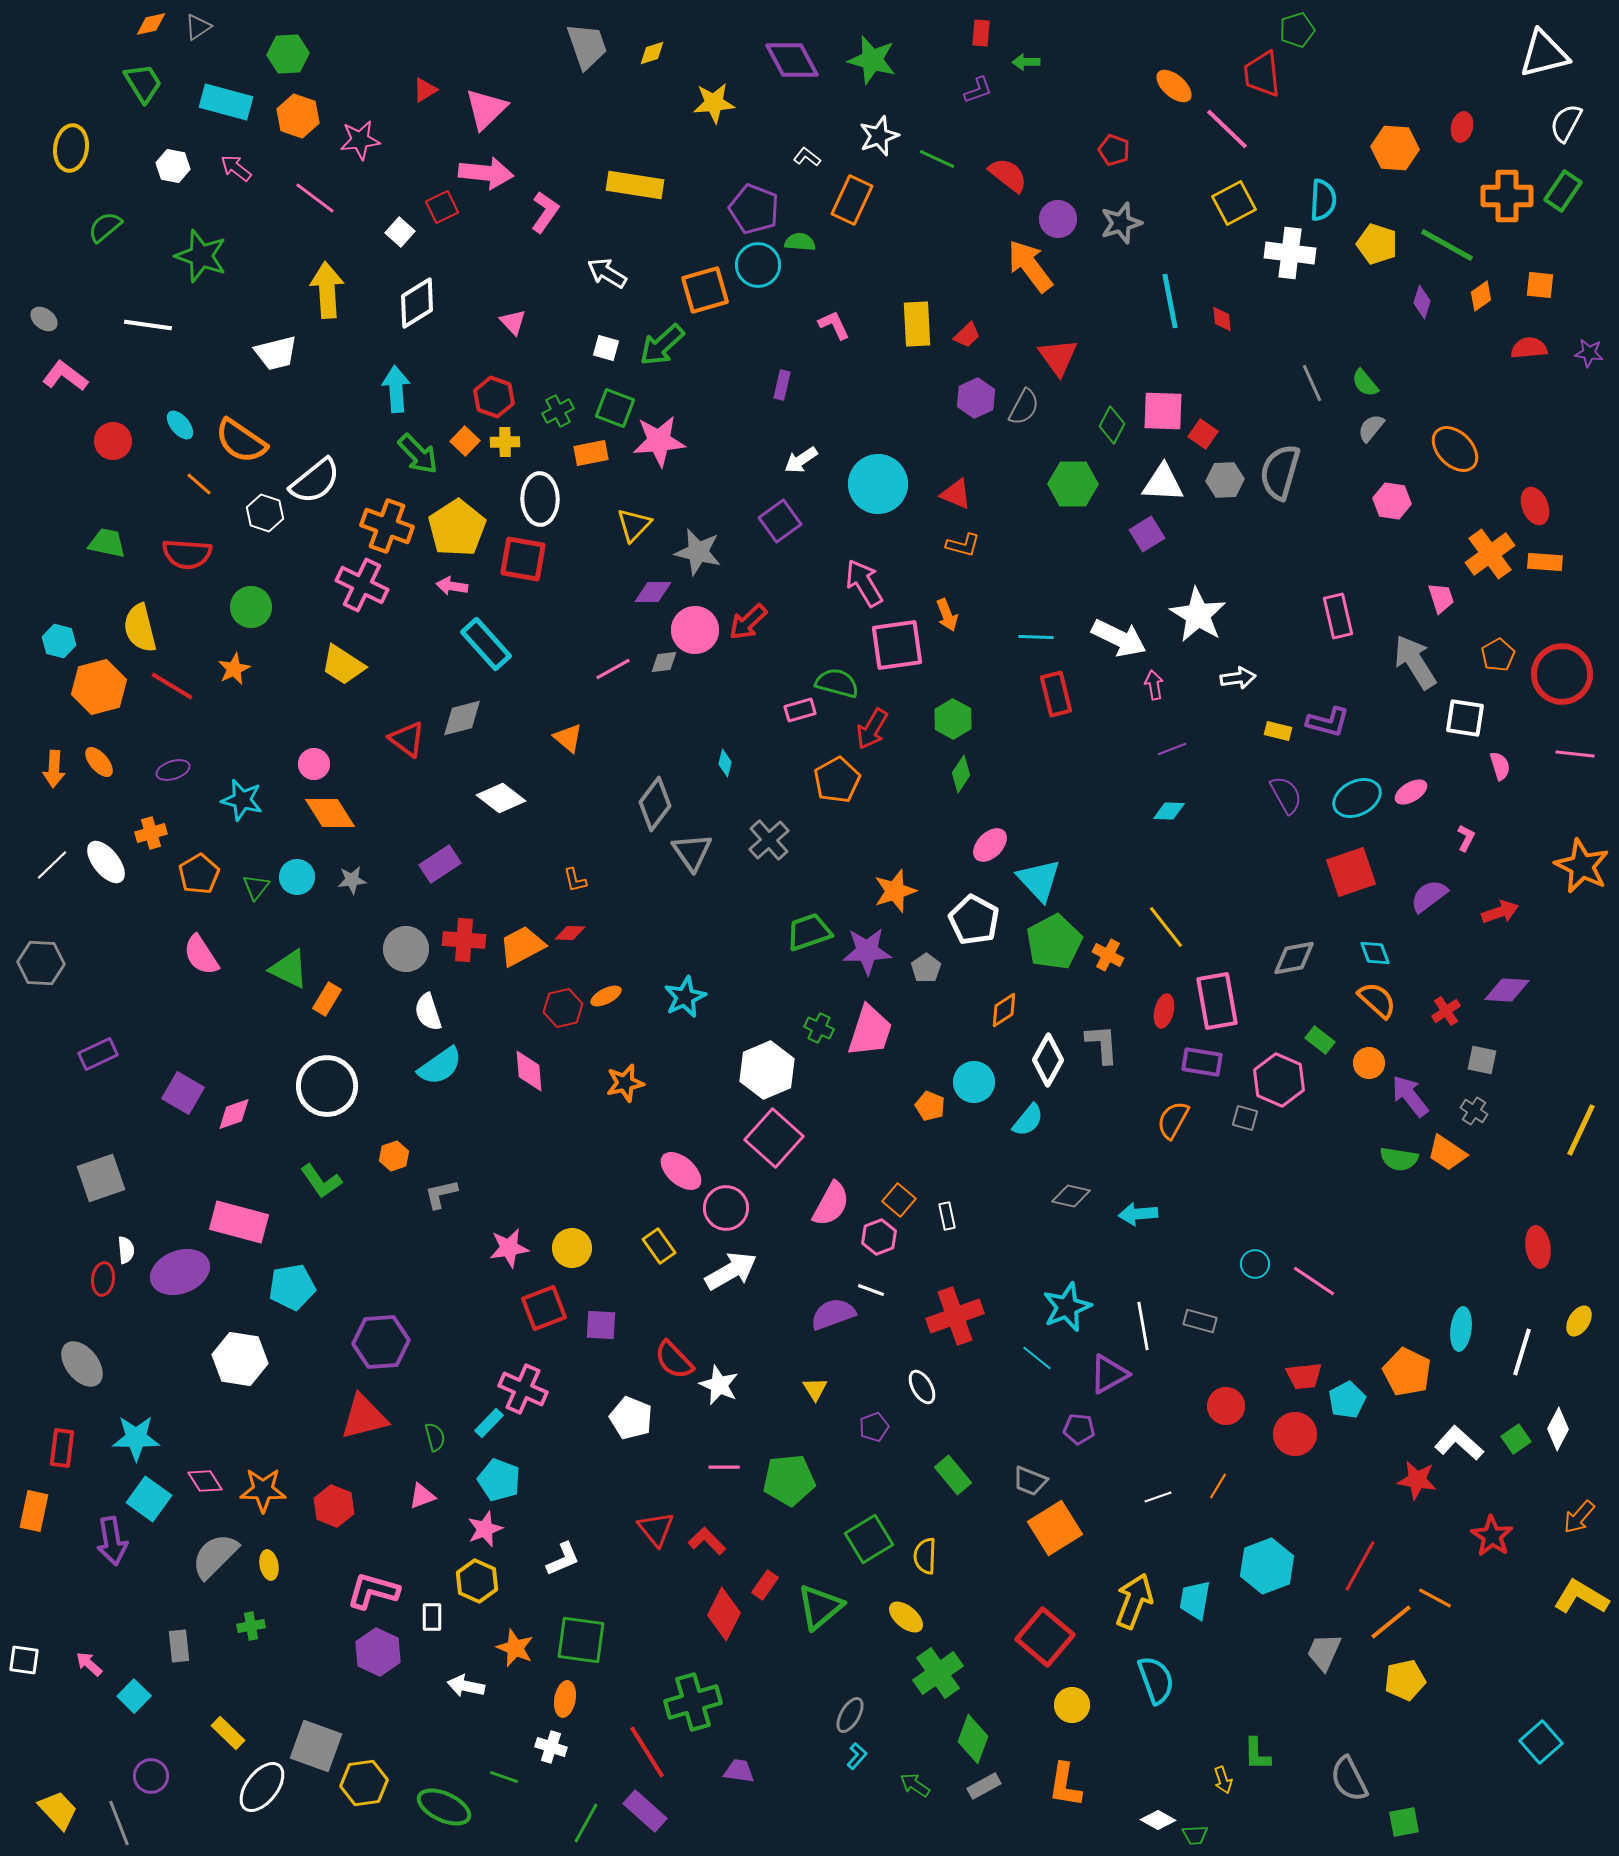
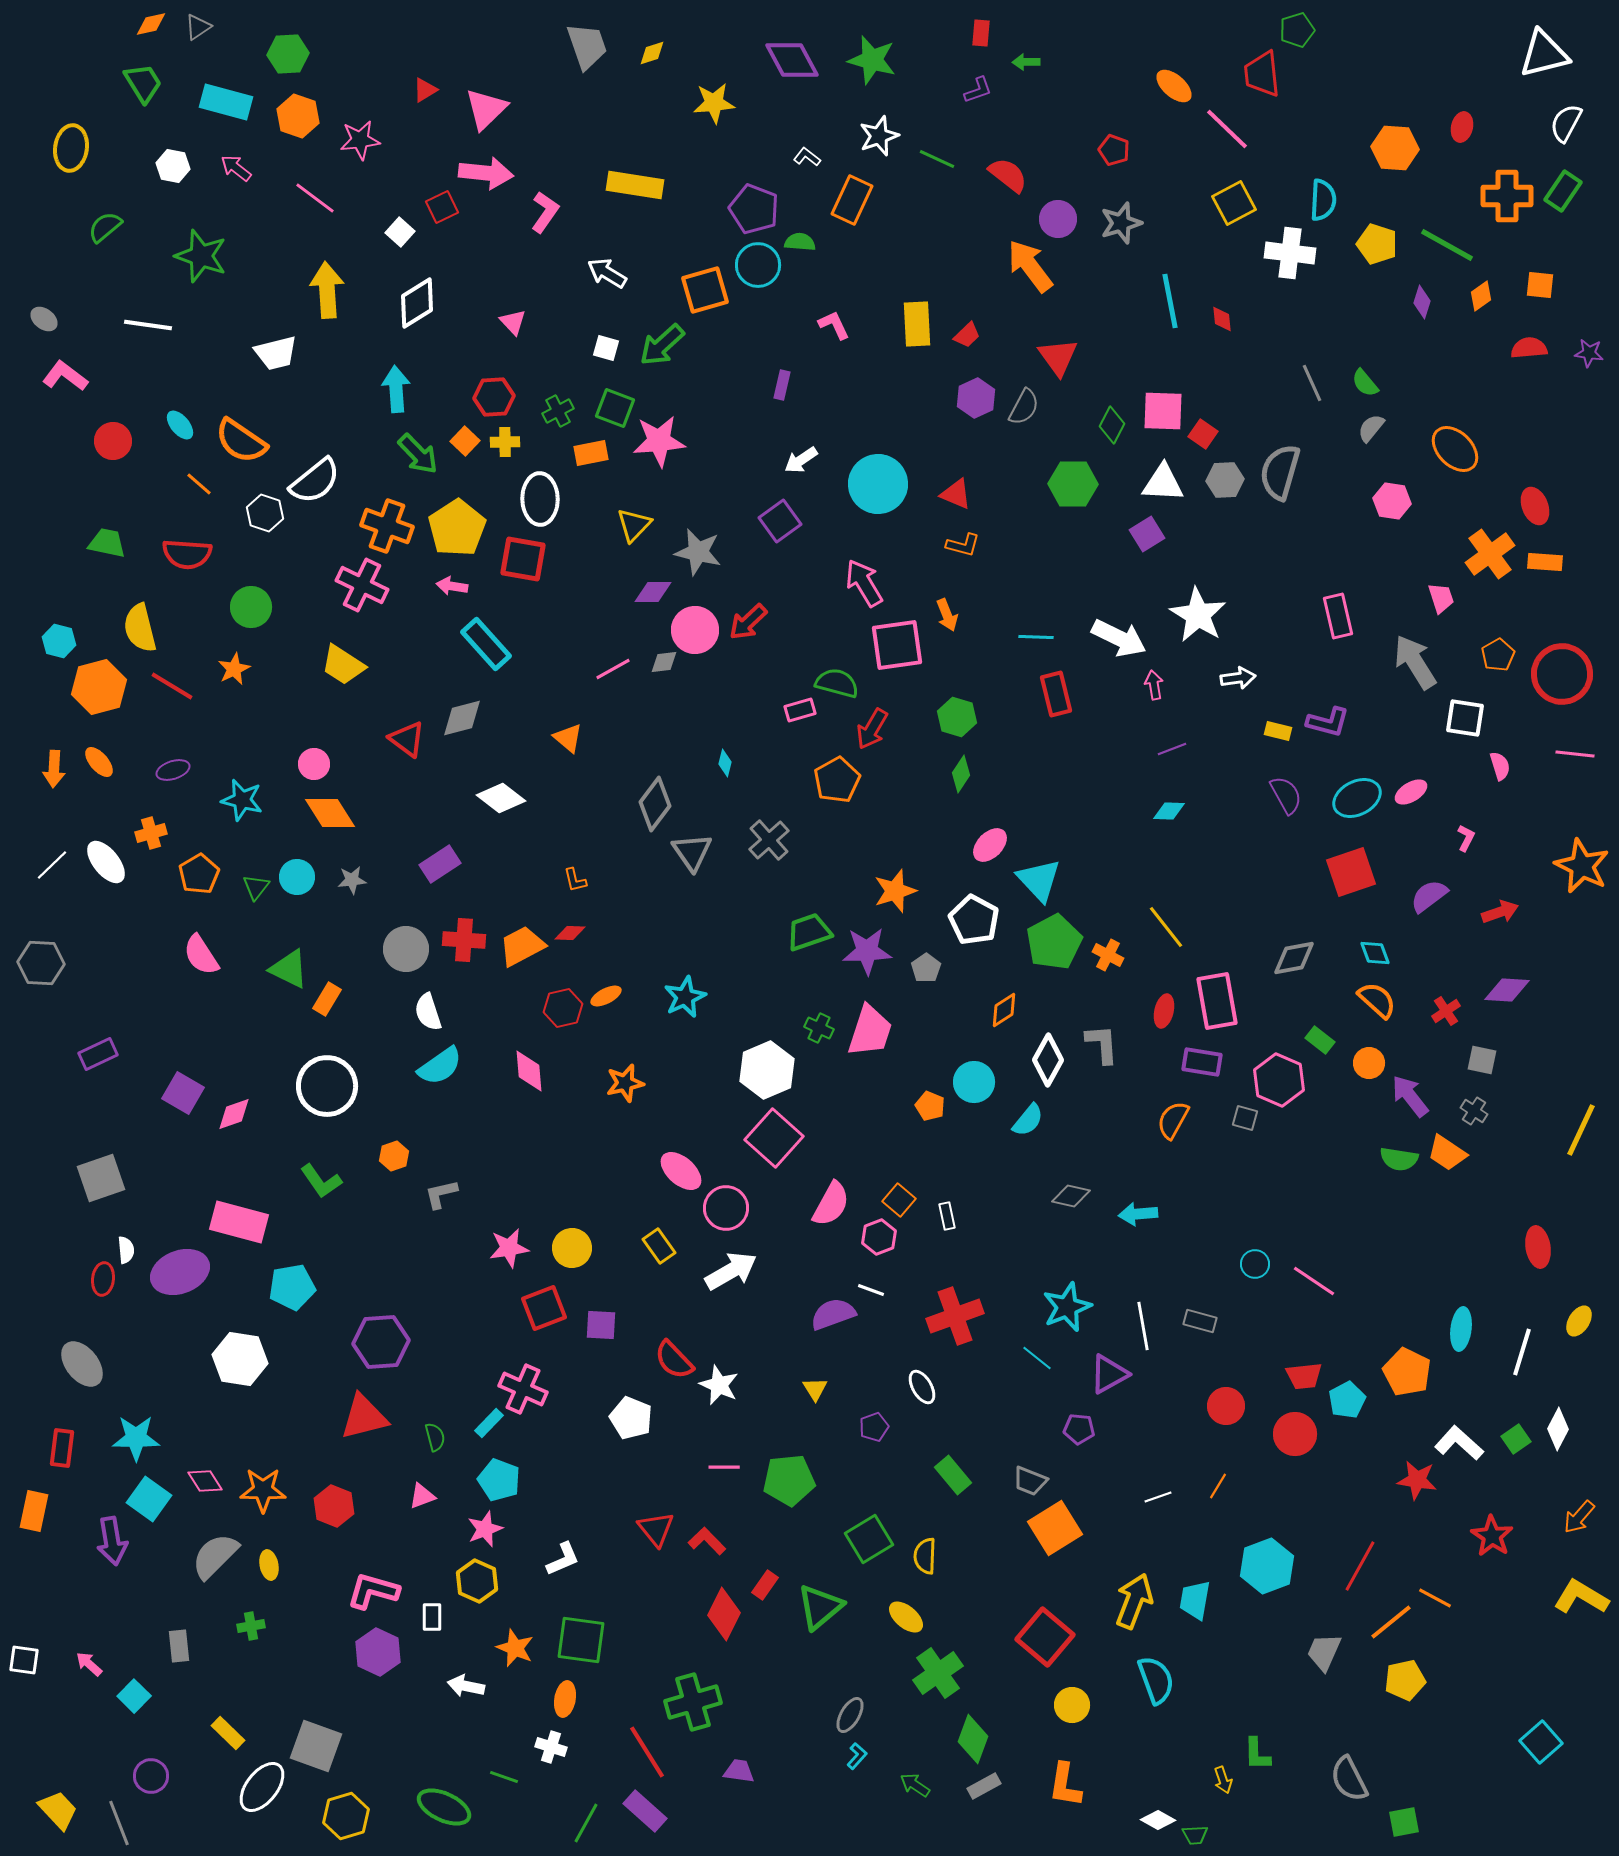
red hexagon at (494, 397): rotated 24 degrees counterclockwise
green hexagon at (953, 719): moved 4 px right, 2 px up; rotated 12 degrees counterclockwise
yellow hexagon at (364, 1783): moved 18 px left, 33 px down; rotated 9 degrees counterclockwise
